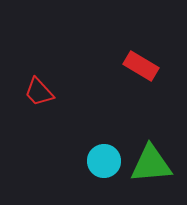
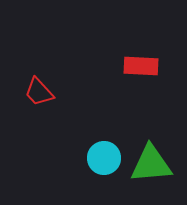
red rectangle: rotated 28 degrees counterclockwise
cyan circle: moved 3 px up
